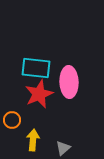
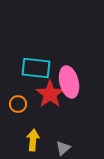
pink ellipse: rotated 12 degrees counterclockwise
red star: moved 11 px right; rotated 12 degrees counterclockwise
orange circle: moved 6 px right, 16 px up
